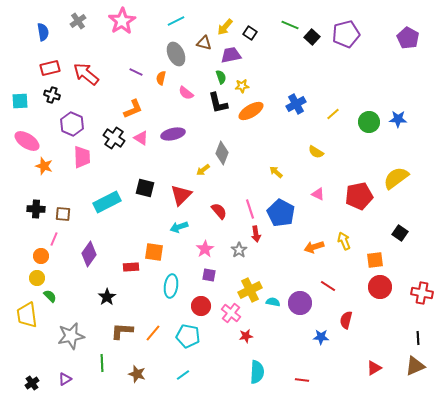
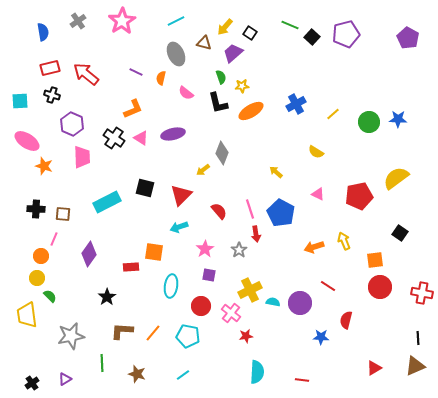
purple trapezoid at (231, 55): moved 2 px right, 2 px up; rotated 30 degrees counterclockwise
